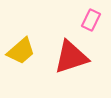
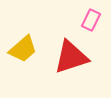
yellow trapezoid: moved 2 px right, 2 px up
